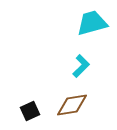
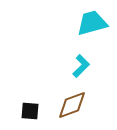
brown diamond: rotated 12 degrees counterclockwise
black square: rotated 30 degrees clockwise
